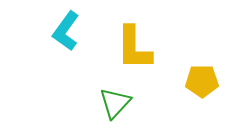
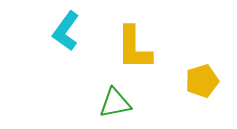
yellow pentagon: rotated 16 degrees counterclockwise
green triangle: rotated 36 degrees clockwise
